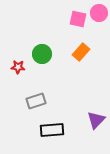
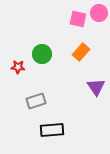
purple triangle: moved 33 px up; rotated 18 degrees counterclockwise
